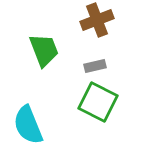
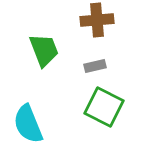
brown cross: rotated 16 degrees clockwise
green square: moved 6 px right, 5 px down
cyan semicircle: moved 1 px up
